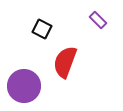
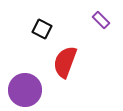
purple rectangle: moved 3 px right
purple circle: moved 1 px right, 4 px down
